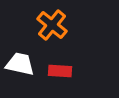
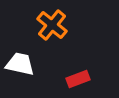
red rectangle: moved 18 px right, 8 px down; rotated 25 degrees counterclockwise
